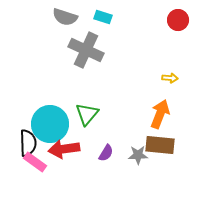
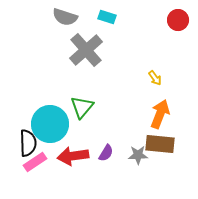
cyan rectangle: moved 4 px right
gray cross: rotated 24 degrees clockwise
yellow arrow: moved 15 px left; rotated 49 degrees clockwise
green triangle: moved 5 px left, 7 px up
brown rectangle: moved 1 px up
red arrow: moved 9 px right, 7 px down
pink rectangle: rotated 70 degrees counterclockwise
